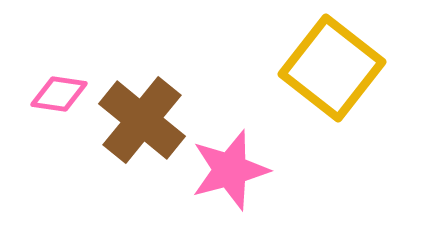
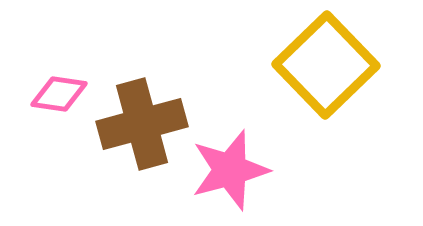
yellow square: moved 6 px left, 3 px up; rotated 8 degrees clockwise
brown cross: moved 4 px down; rotated 36 degrees clockwise
